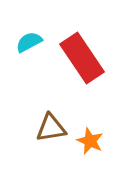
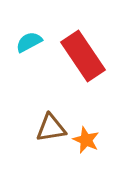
red rectangle: moved 1 px right, 2 px up
orange star: moved 4 px left, 1 px up
